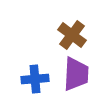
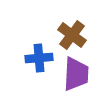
blue cross: moved 4 px right, 21 px up
